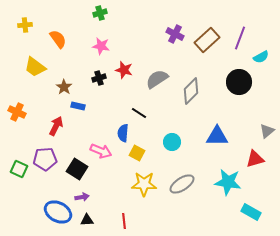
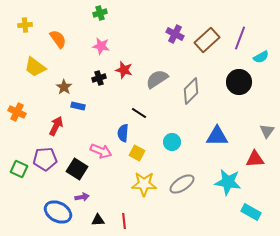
gray triangle: rotated 14 degrees counterclockwise
red triangle: rotated 12 degrees clockwise
black triangle: moved 11 px right
